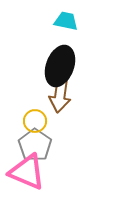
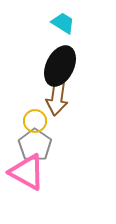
cyan trapezoid: moved 3 px left, 2 px down; rotated 20 degrees clockwise
black ellipse: rotated 6 degrees clockwise
brown arrow: moved 3 px left, 3 px down
pink triangle: rotated 6 degrees clockwise
